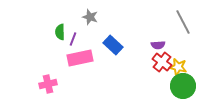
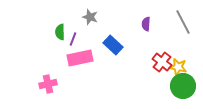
purple semicircle: moved 12 px left, 21 px up; rotated 96 degrees clockwise
